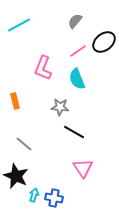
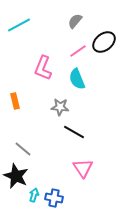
gray line: moved 1 px left, 5 px down
